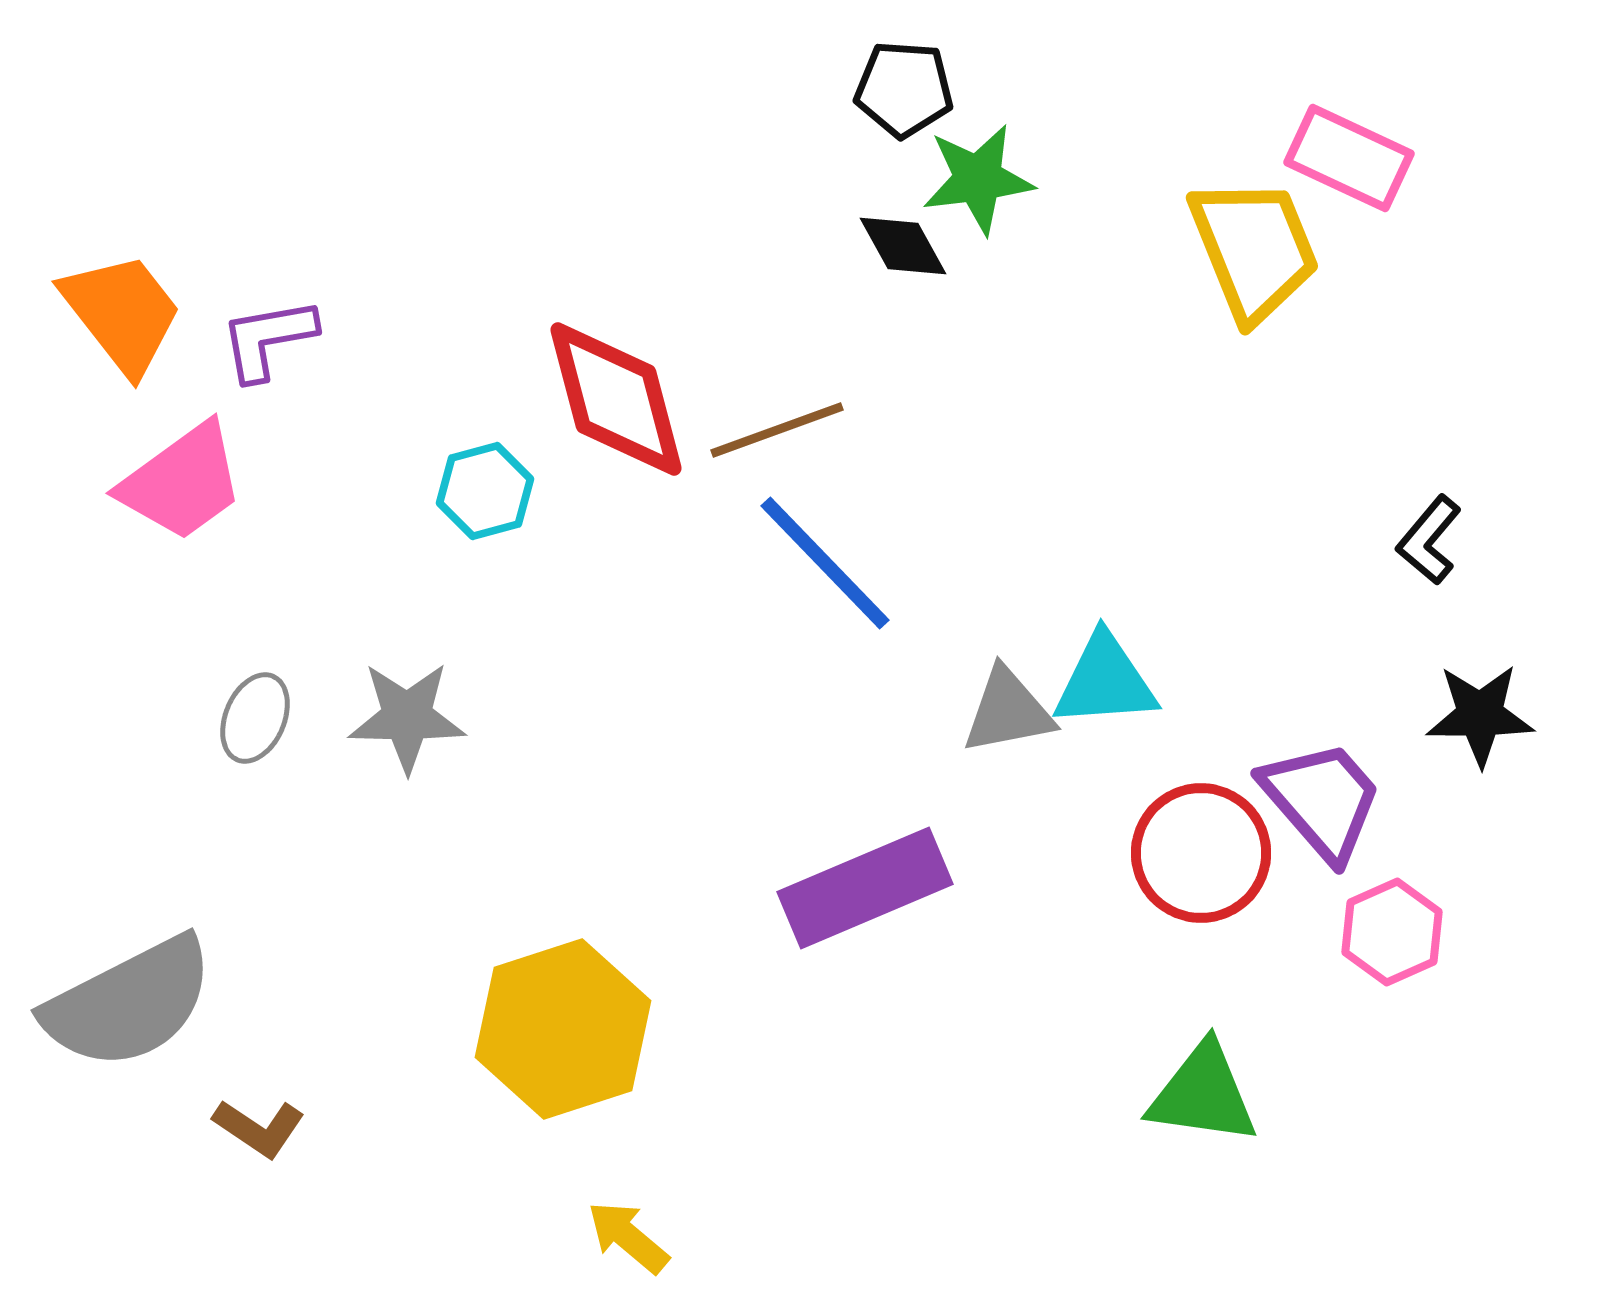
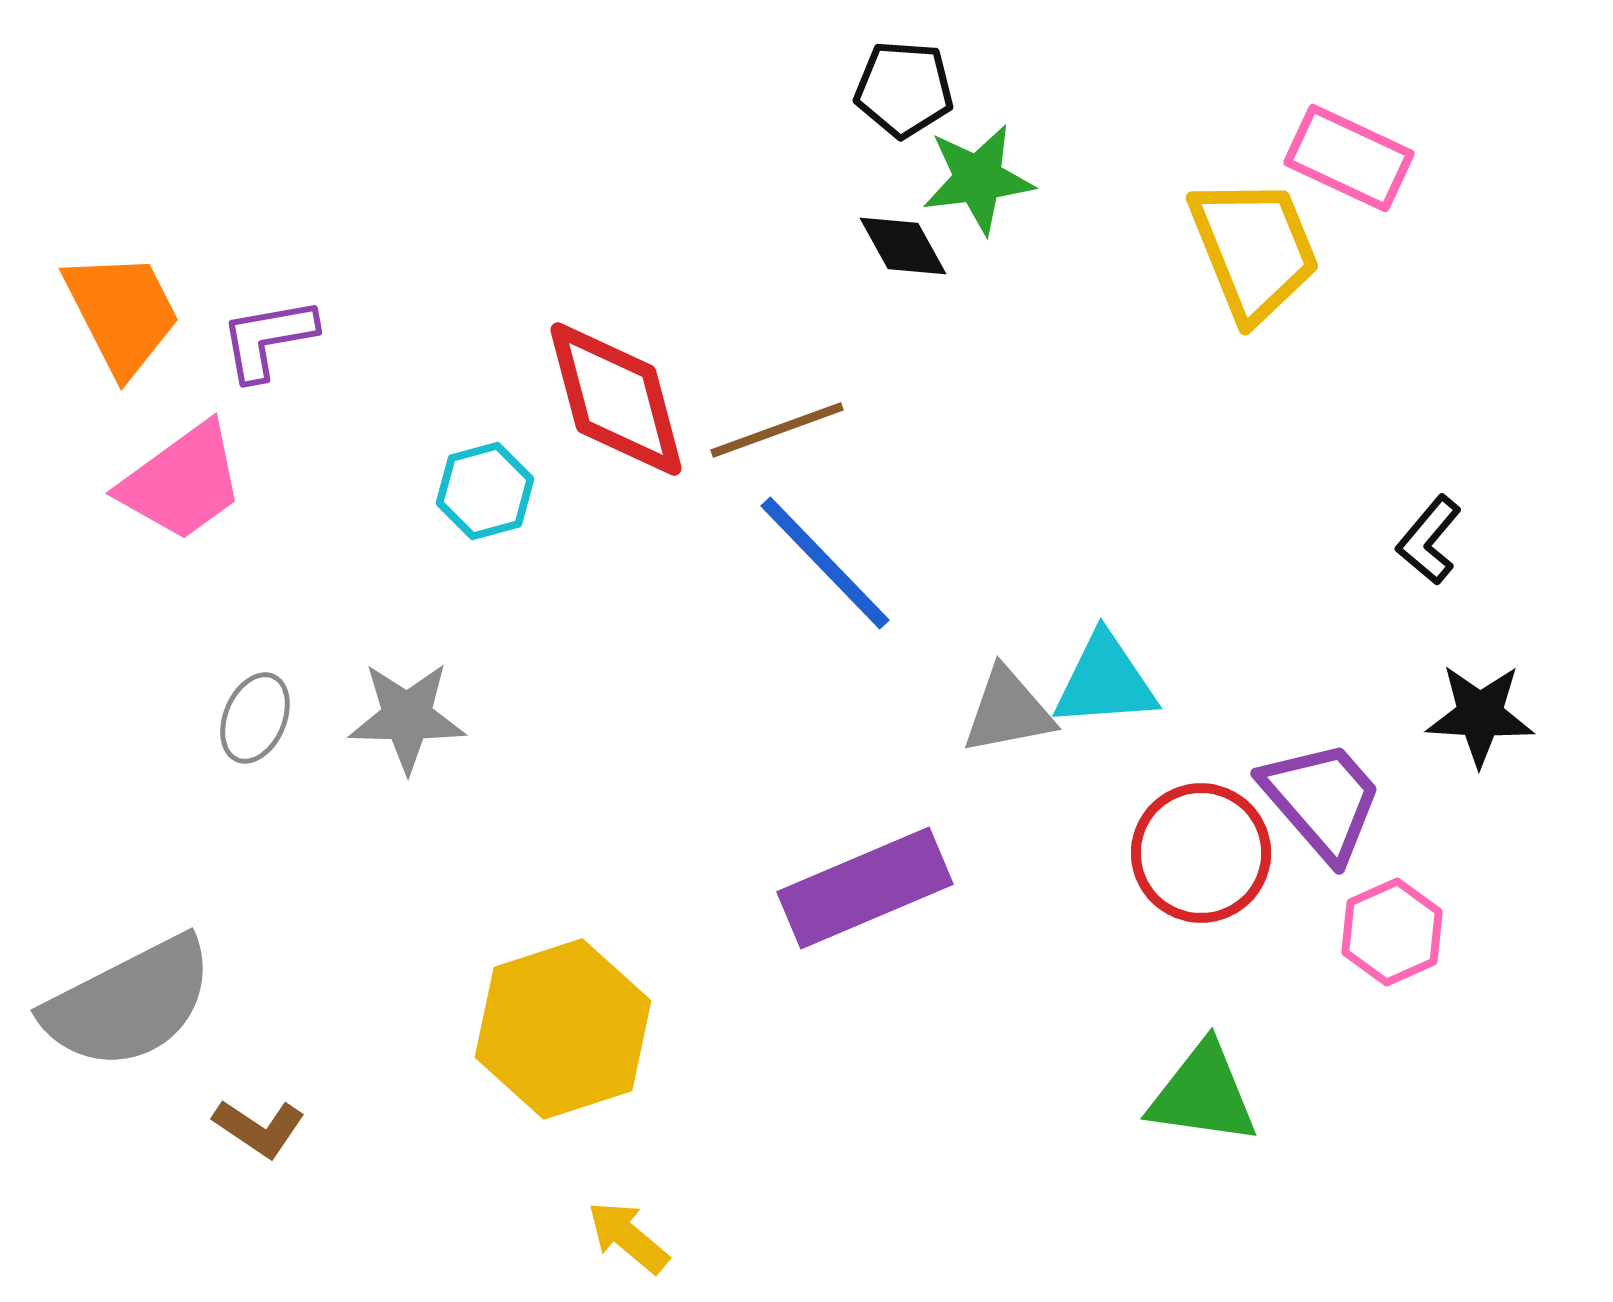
orange trapezoid: rotated 11 degrees clockwise
black star: rotated 3 degrees clockwise
